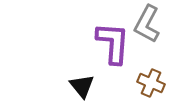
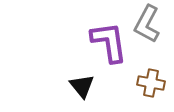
purple L-shape: moved 4 px left, 1 px up; rotated 12 degrees counterclockwise
brown cross: rotated 12 degrees counterclockwise
